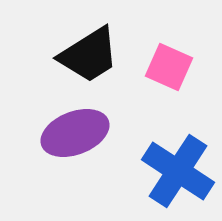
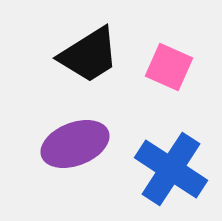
purple ellipse: moved 11 px down
blue cross: moved 7 px left, 2 px up
